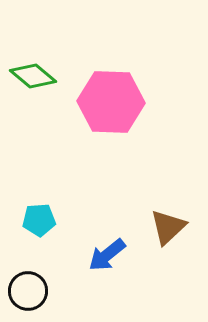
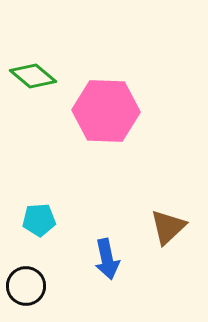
pink hexagon: moved 5 px left, 9 px down
blue arrow: moved 4 px down; rotated 63 degrees counterclockwise
black circle: moved 2 px left, 5 px up
